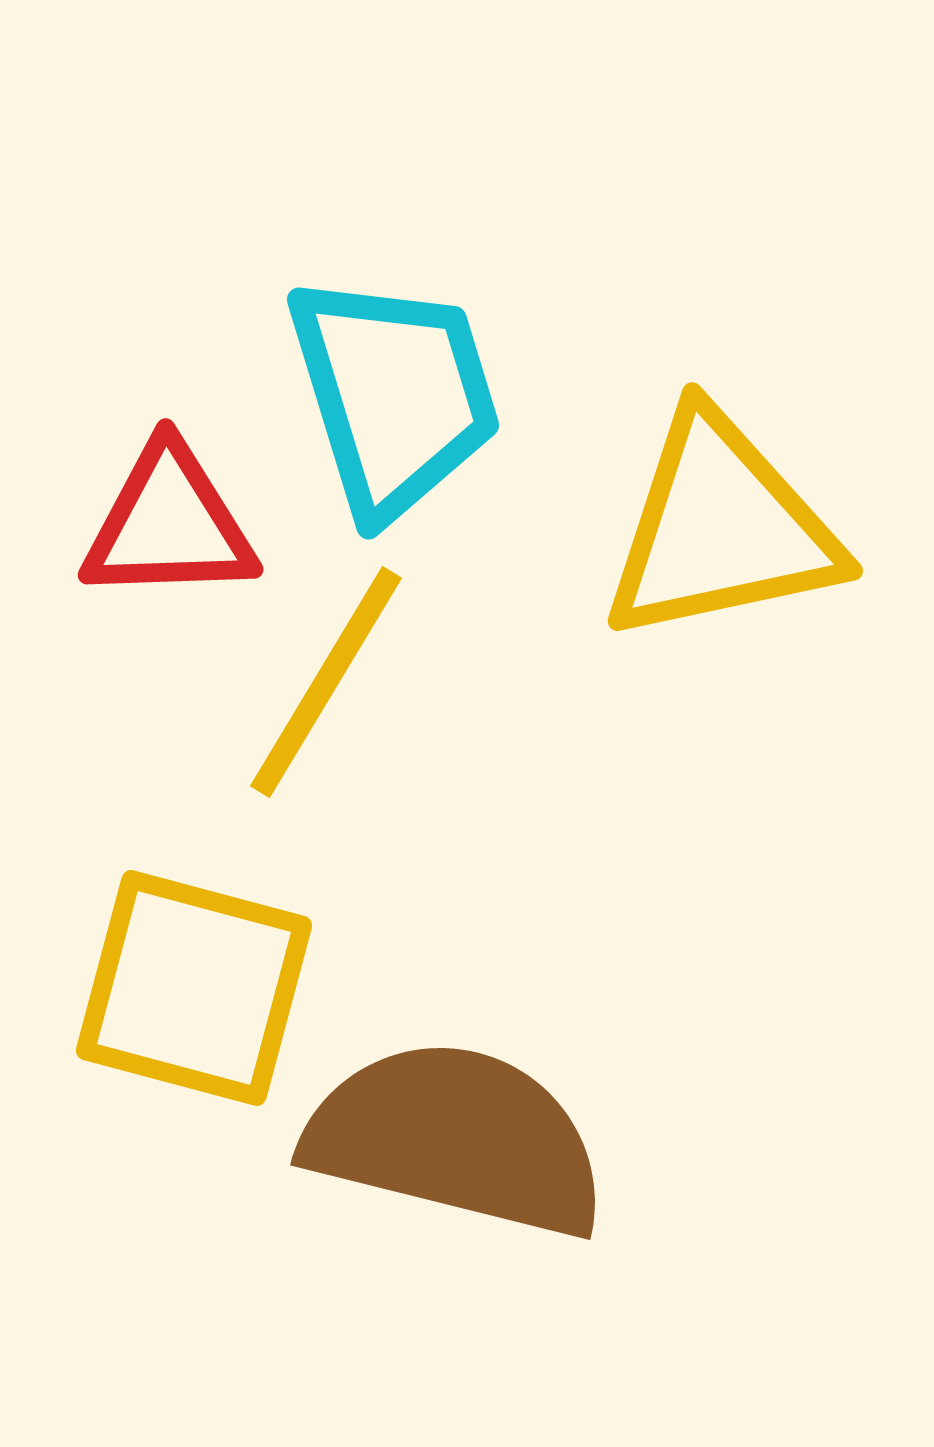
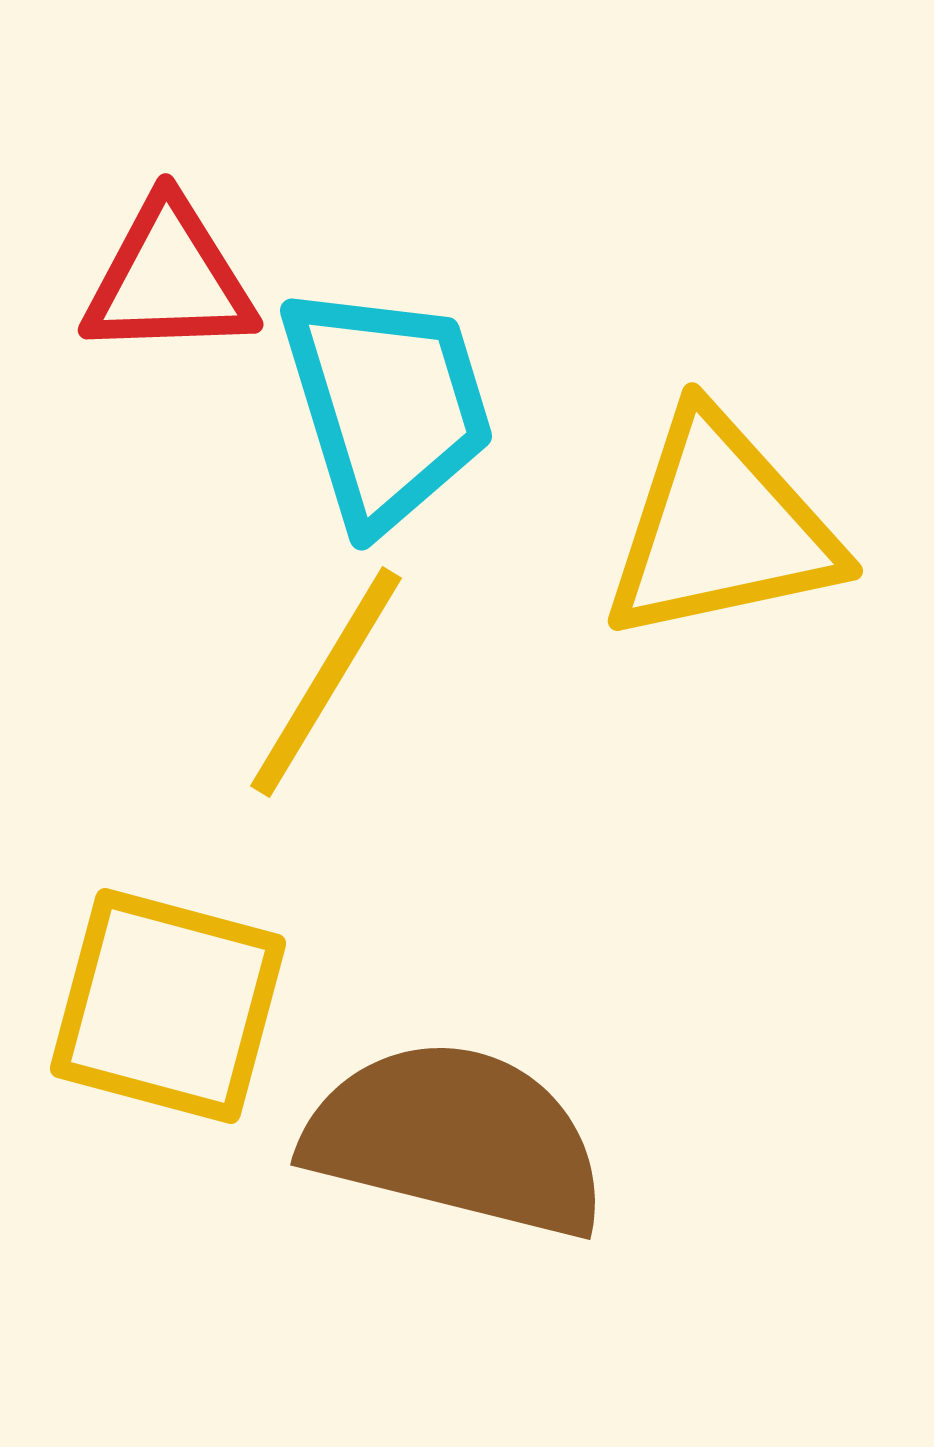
cyan trapezoid: moved 7 px left, 11 px down
red triangle: moved 245 px up
yellow square: moved 26 px left, 18 px down
